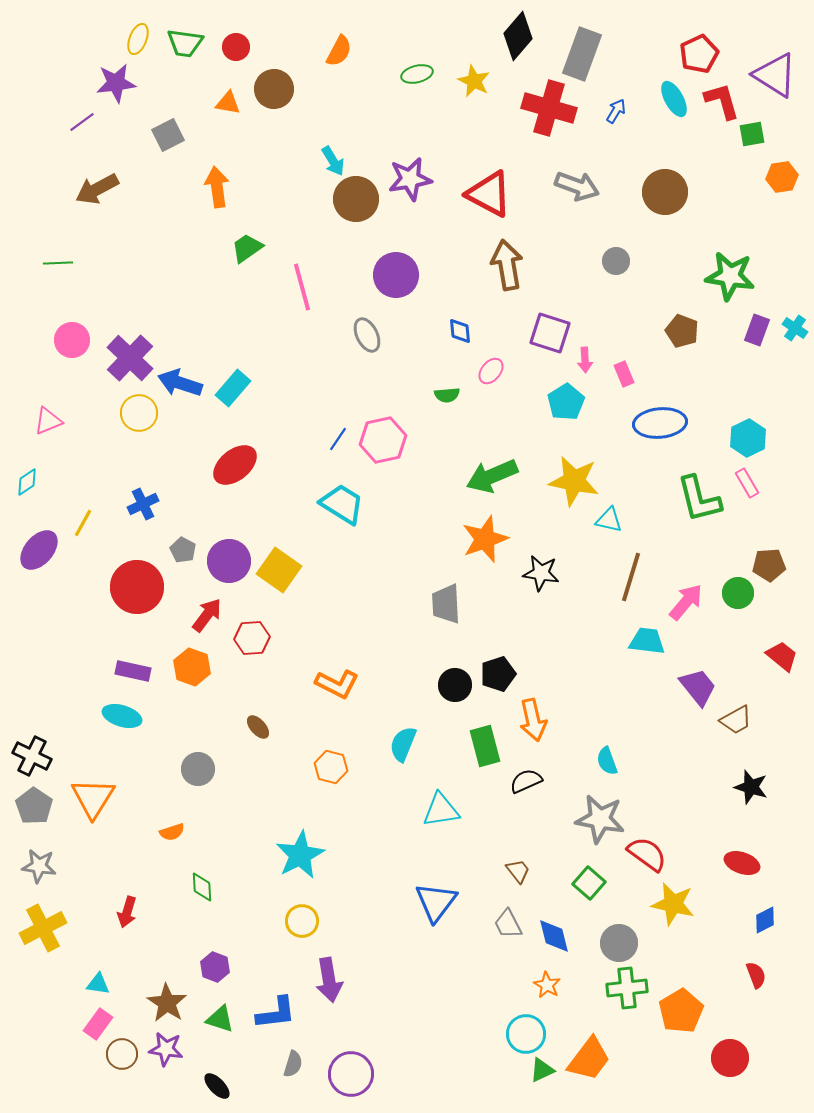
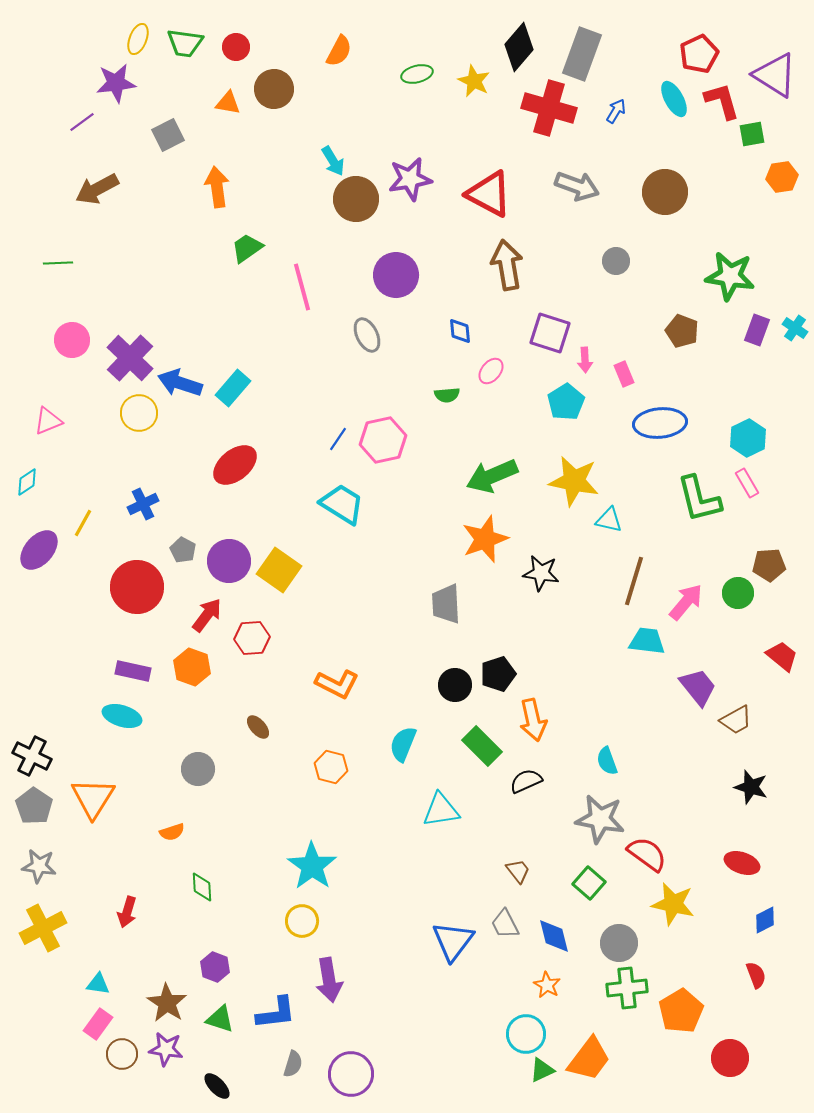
black diamond at (518, 36): moved 1 px right, 11 px down
brown line at (631, 577): moved 3 px right, 4 px down
green rectangle at (485, 746): moved 3 px left; rotated 30 degrees counterclockwise
cyan star at (300, 855): moved 12 px right, 11 px down; rotated 9 degrees counterclockwise
blue triangle at (436, 902): moved 17 px right, 39 px down
gray trapezoid at (508, 924): moved 3 px left
